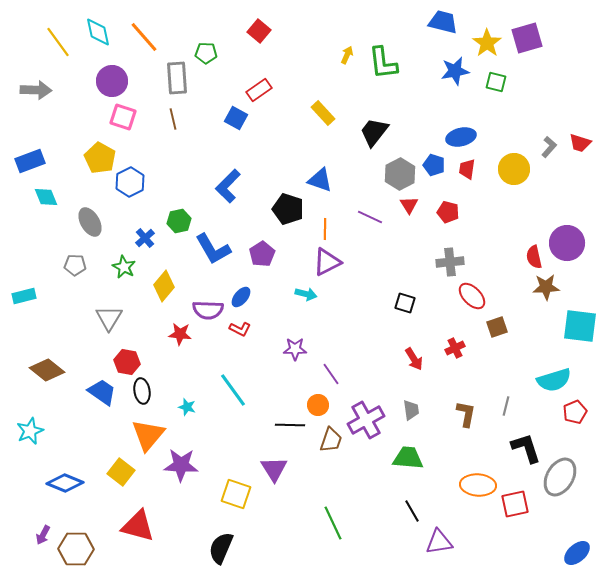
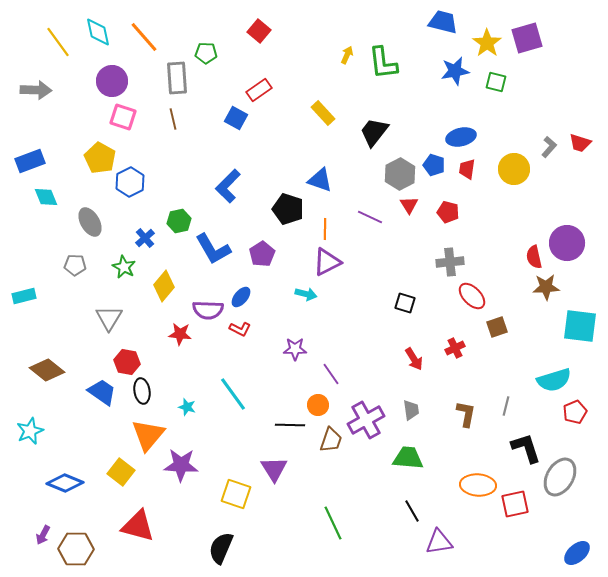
cyan line at (233, 390): moved 4 px down
